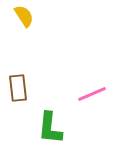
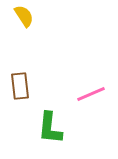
brown rectangle: moved 2 px right, 2 px up
pink line: moved 1 px left
